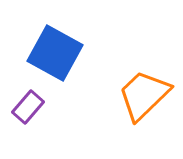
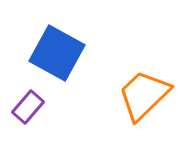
blue square: moved 2 px right
